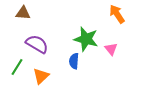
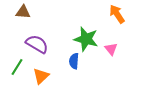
brown triangle: moved 1 px up
